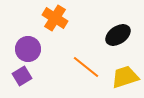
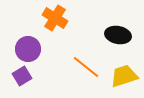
black ellipse: rotated 45 degrees clockwise
yellow trapezoid: moved 1 px left, 1 px up
